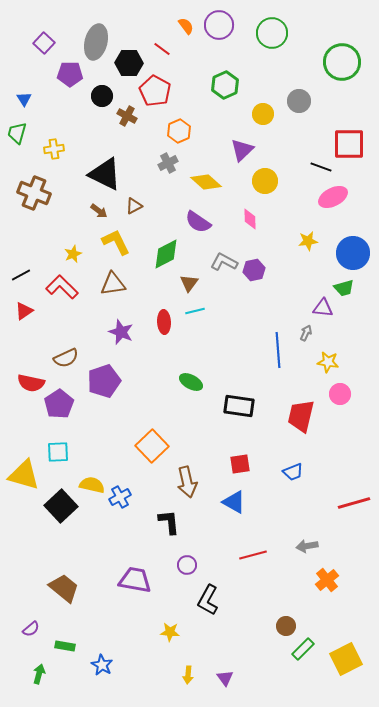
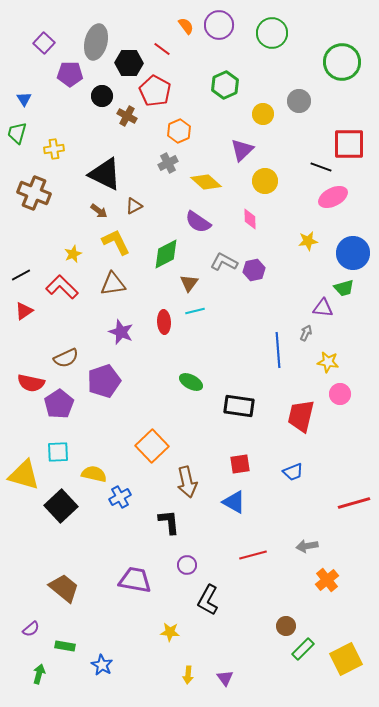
yellow semicircle at (92, 485): moved 2 px right, 11 px up
